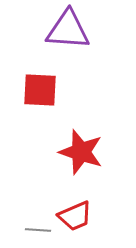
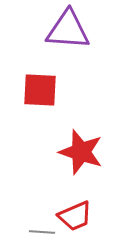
gray line: moved 4 px right, 2 px down
